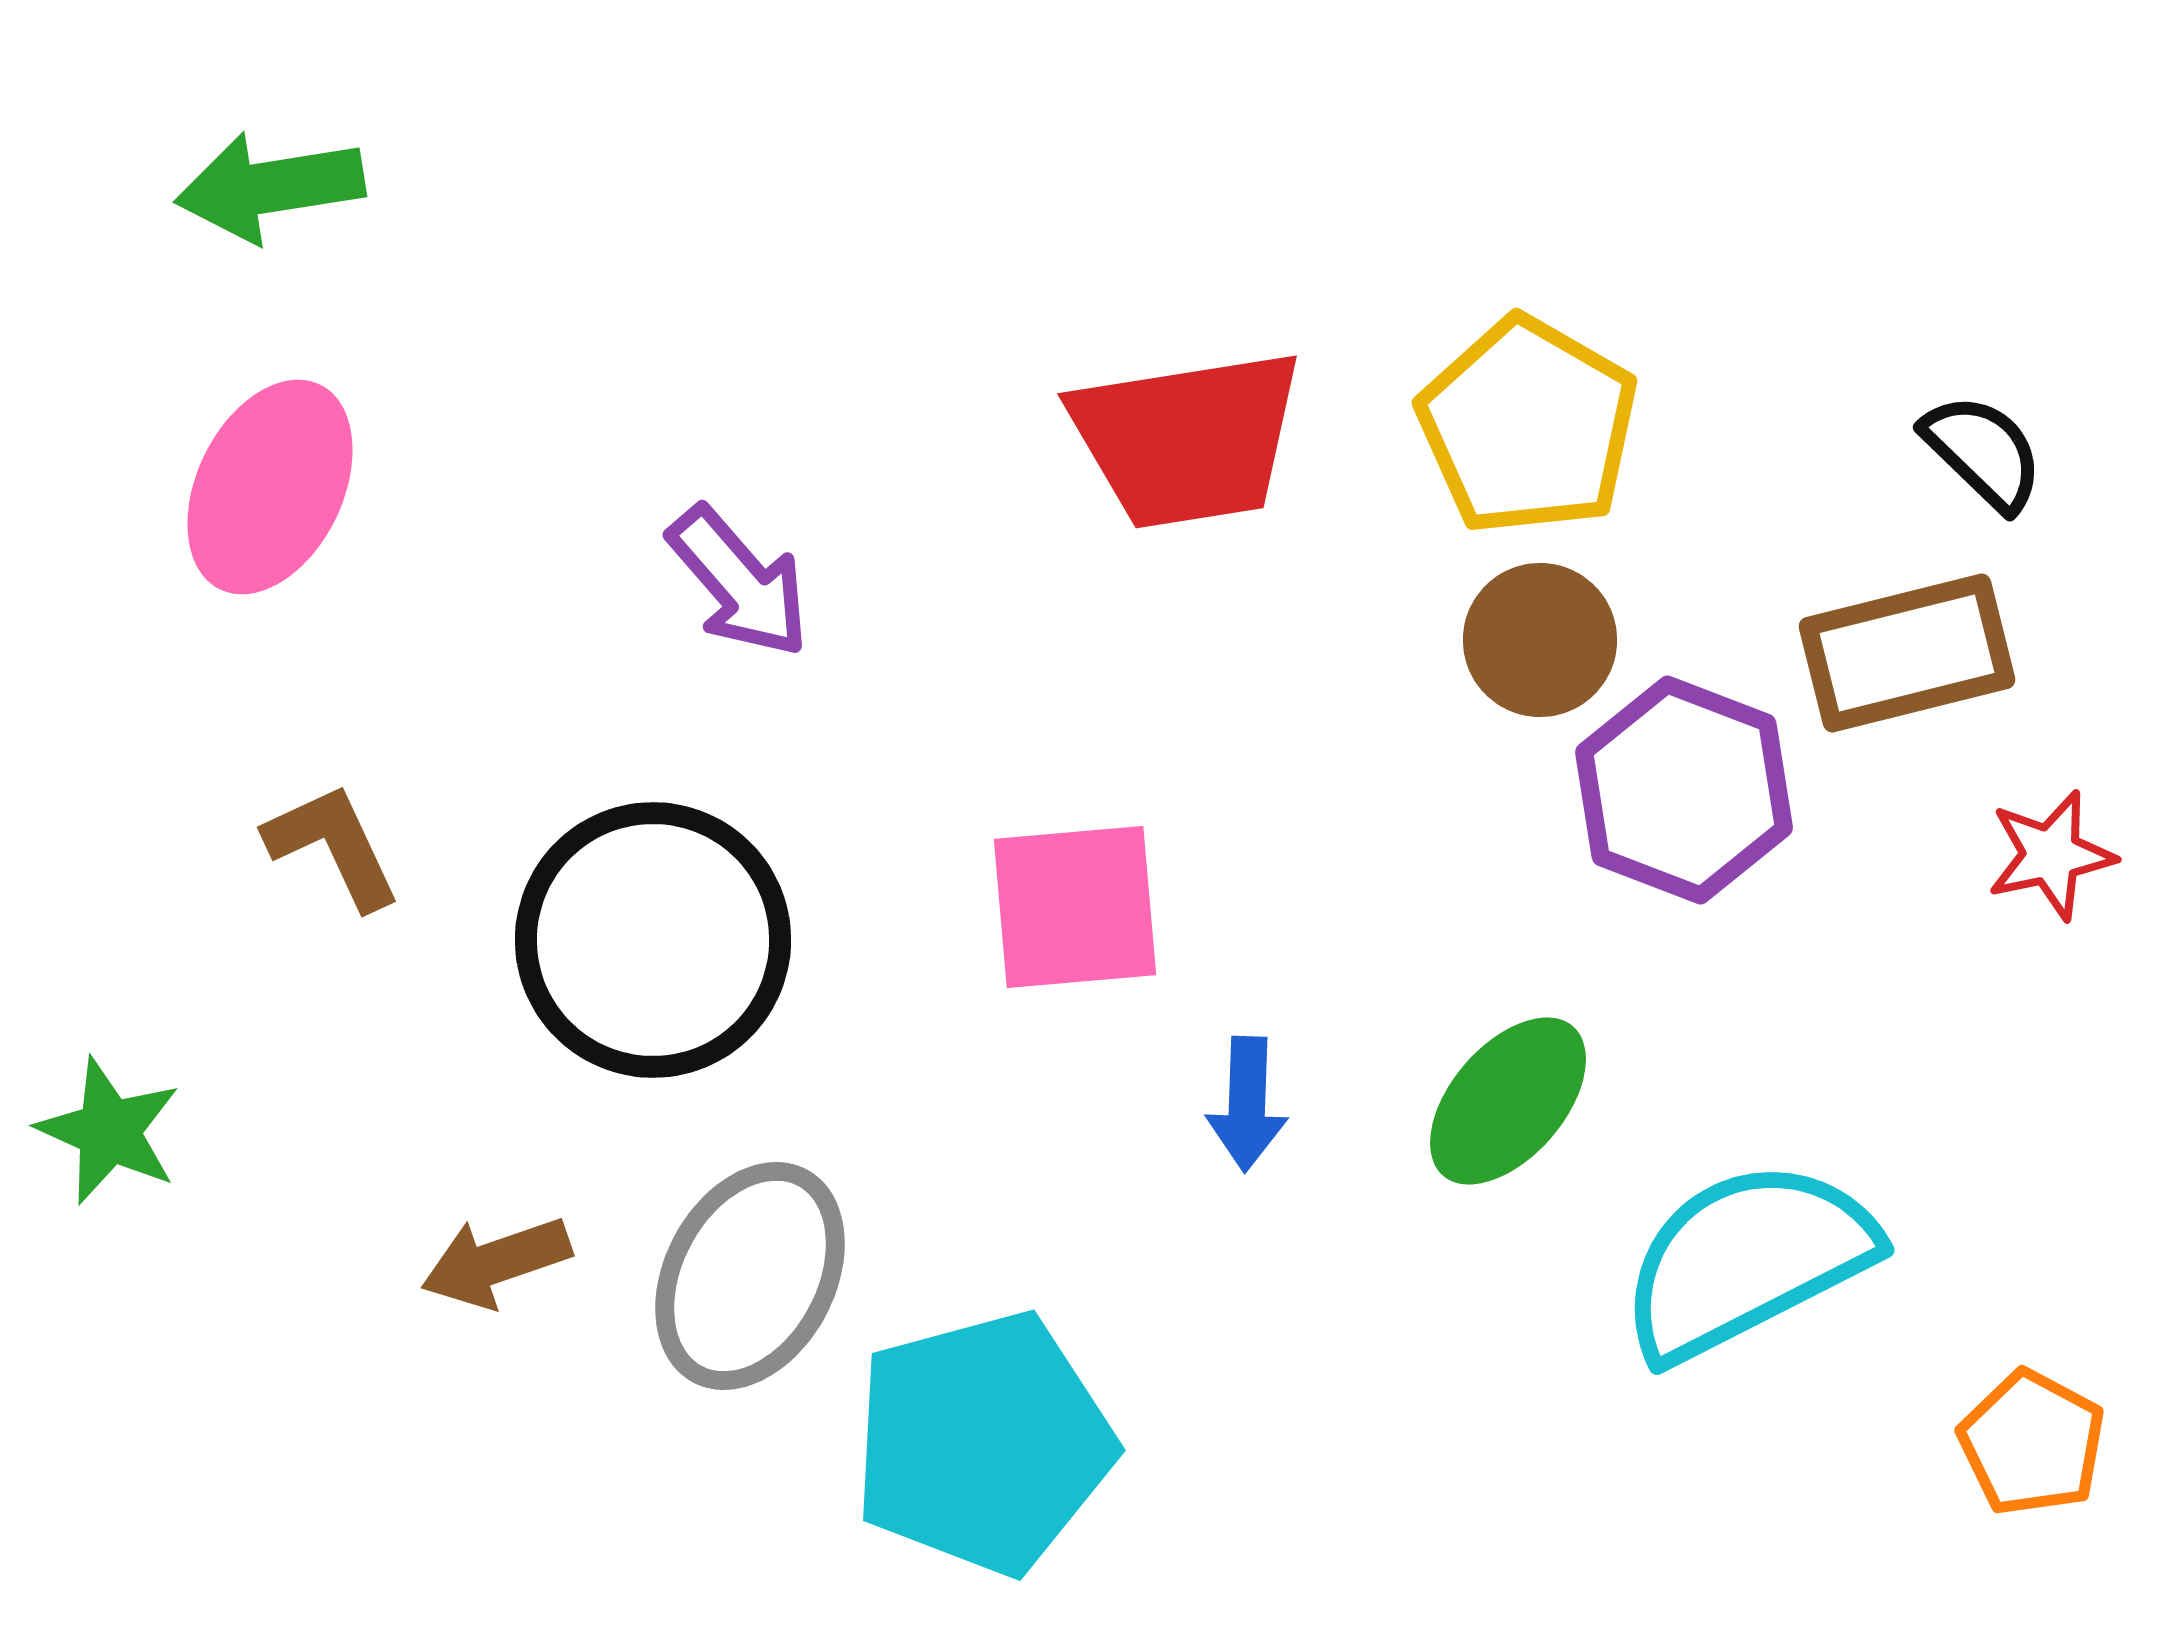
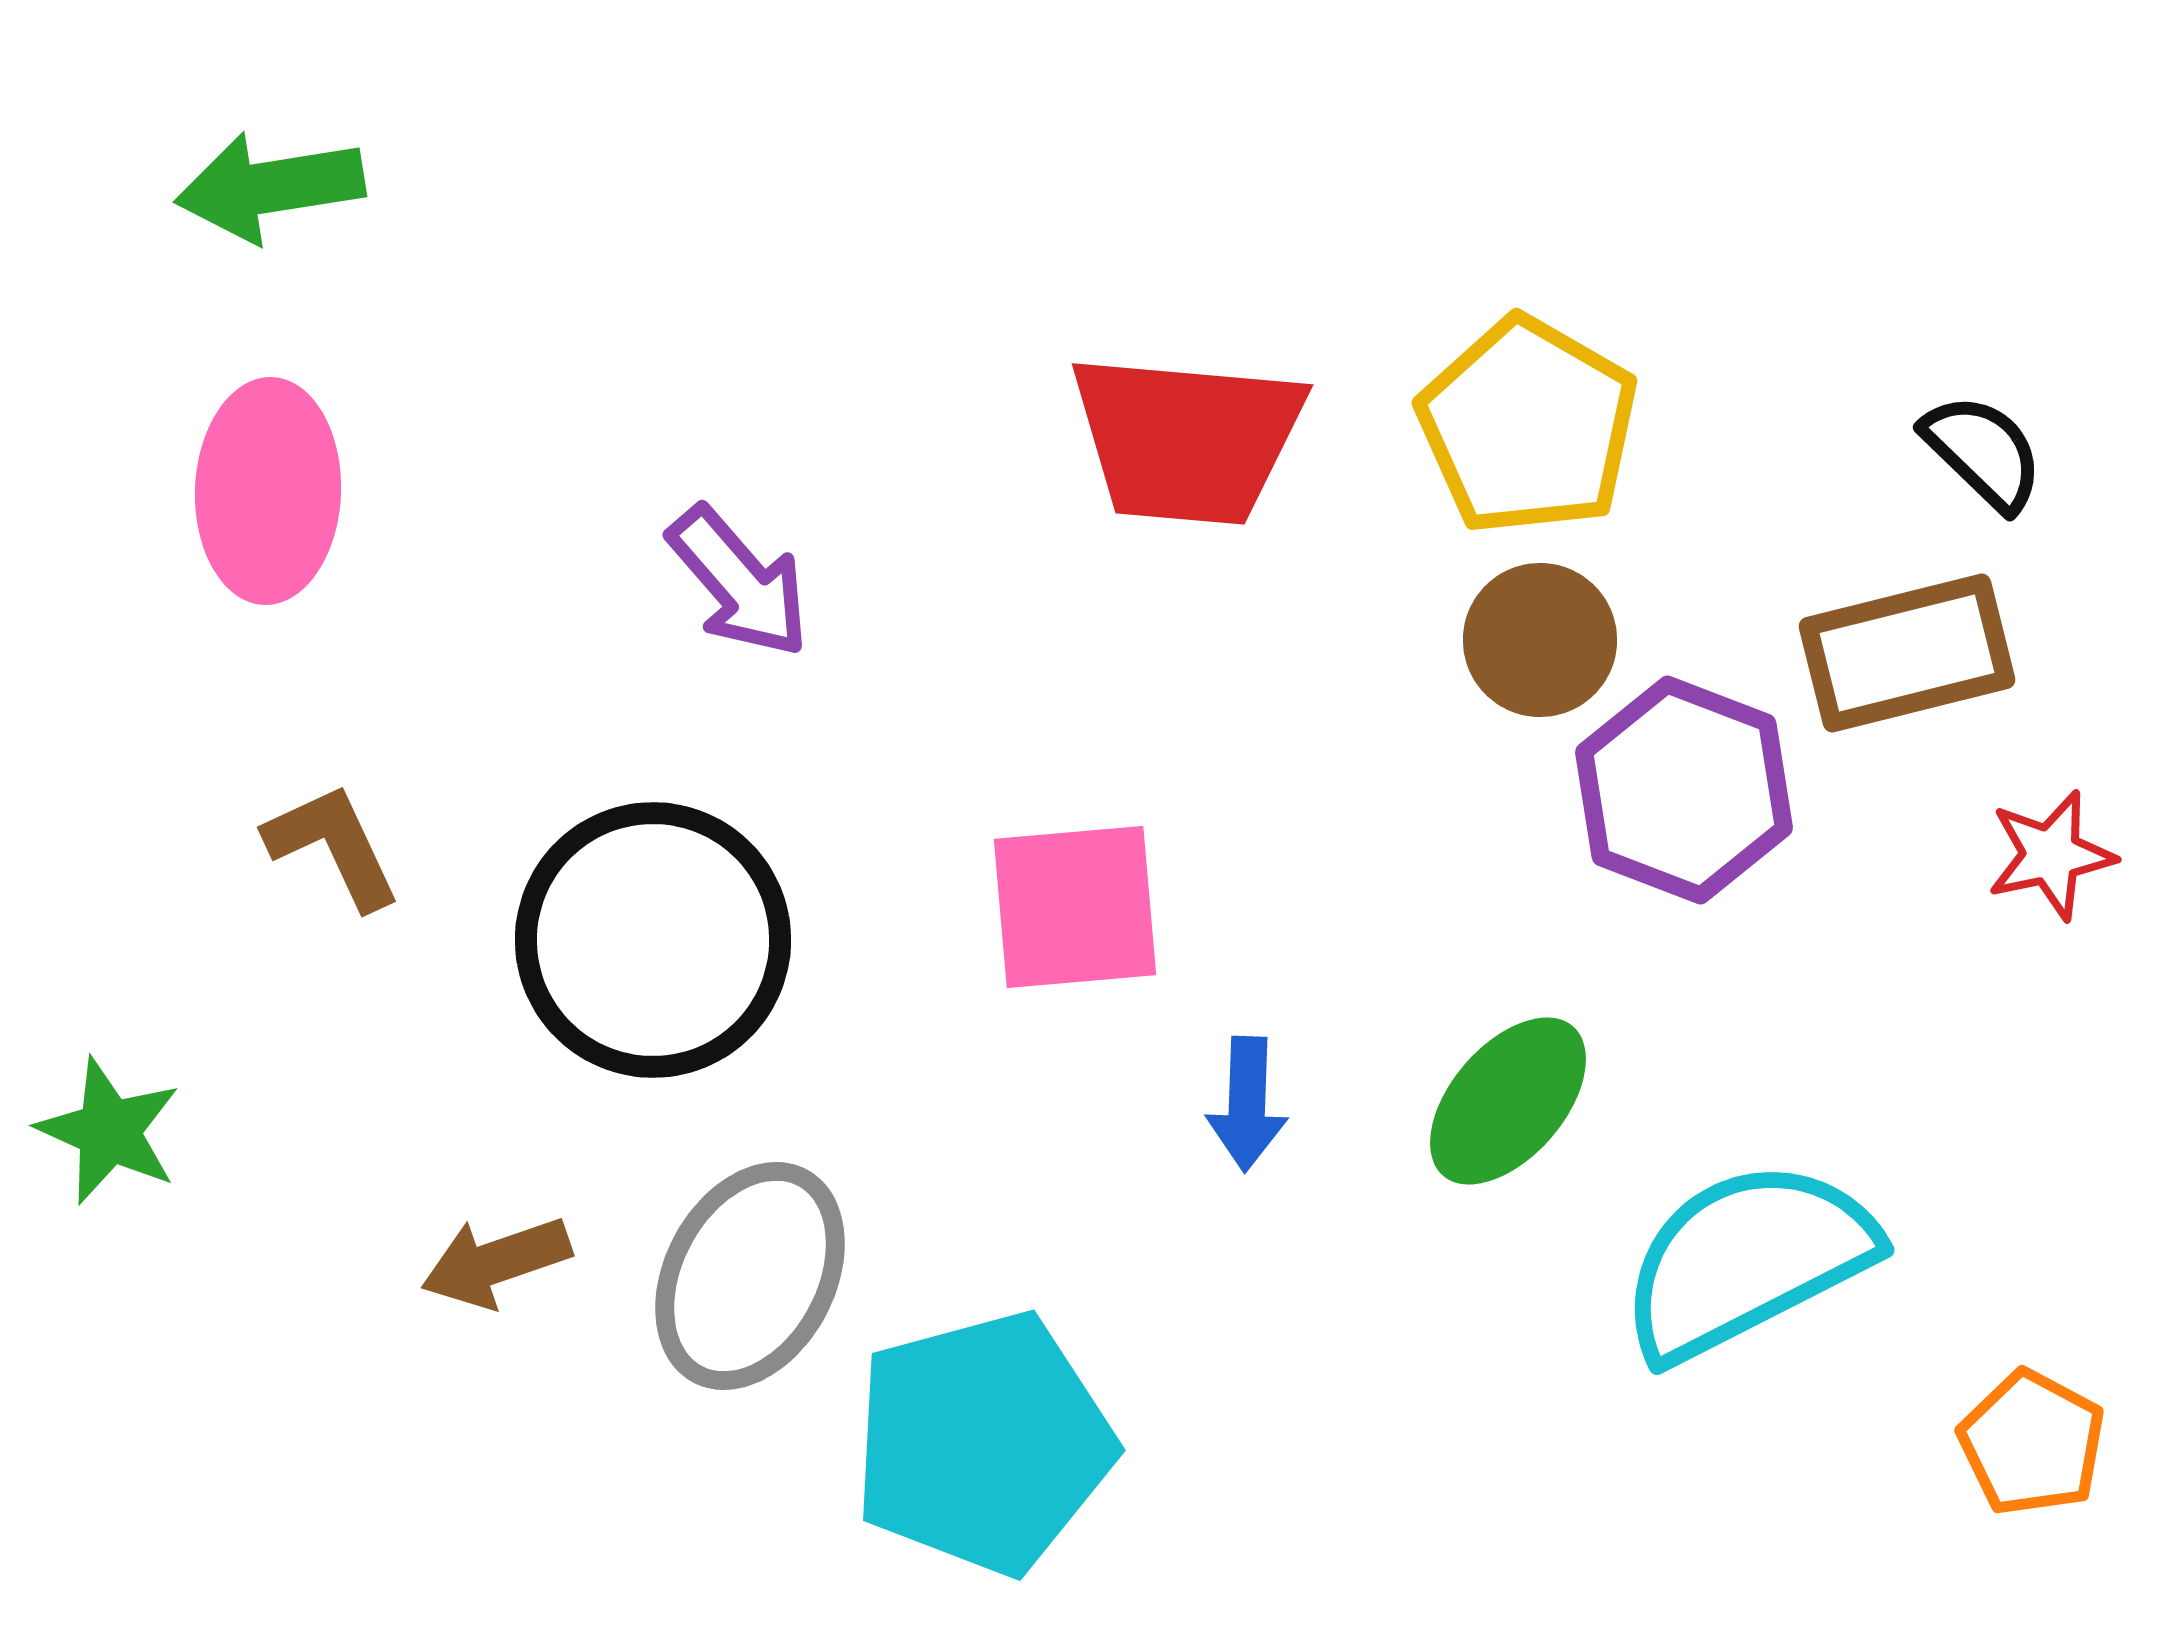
red trapezoid: rotated 14 degrees clockwise
pink ellipse: moved 2 px left, 4 px down; rotated 24 degrees counterclockwise
